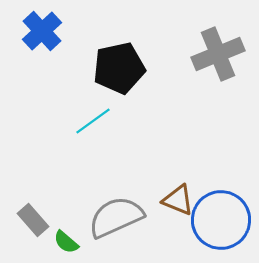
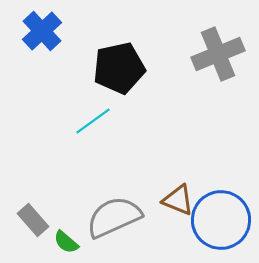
gray semicircle: moved 2 px left
